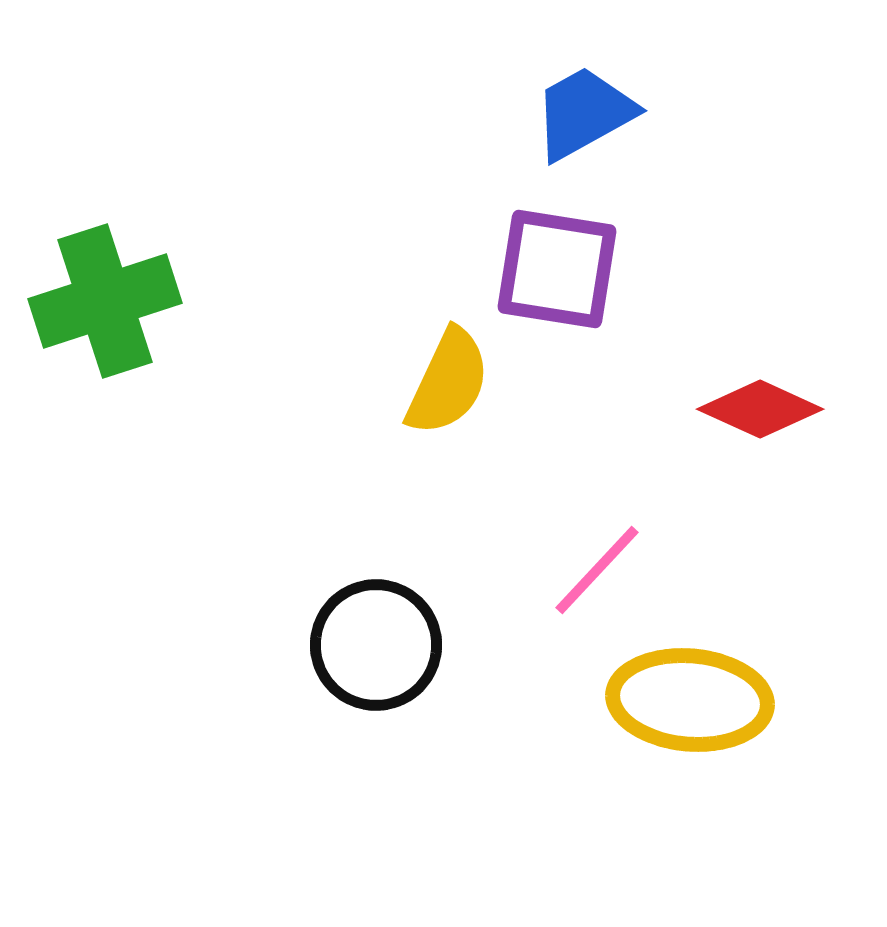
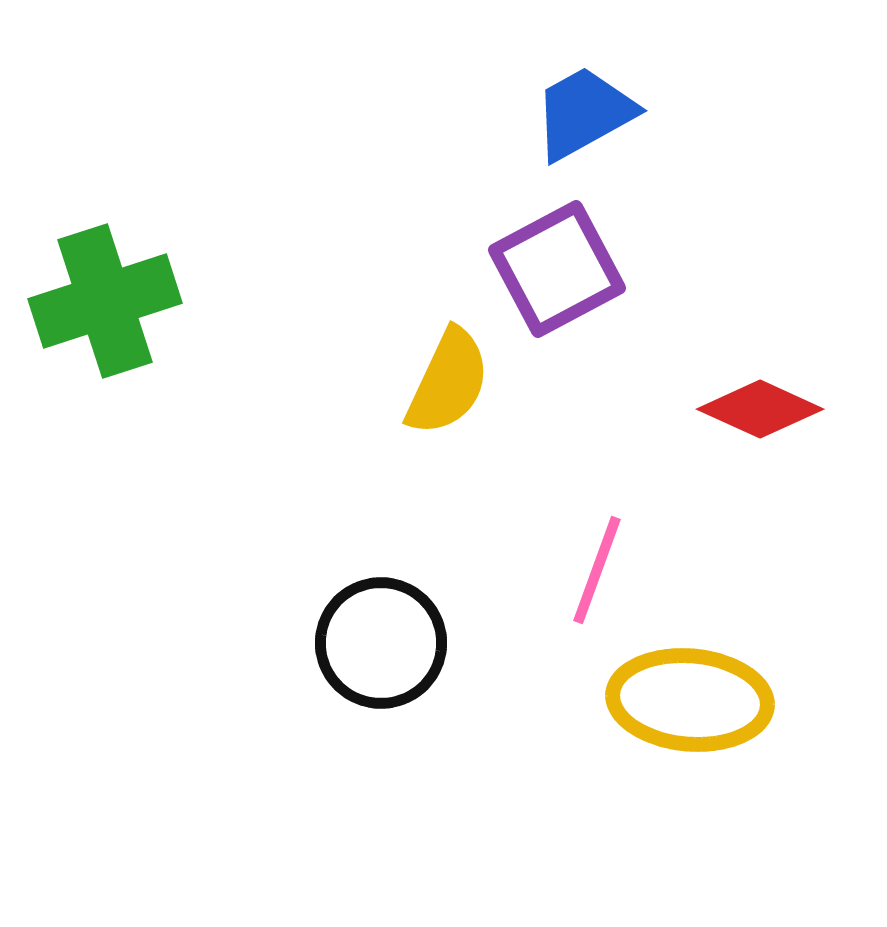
purple square: rotated 37 degrees counterclockwise
pink line: rotated 23 degrees counterclockwise
black circle: moved 5 px right, 2 px up
